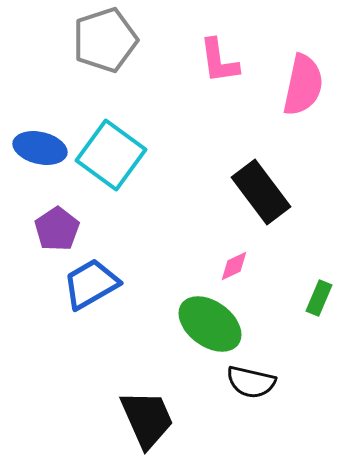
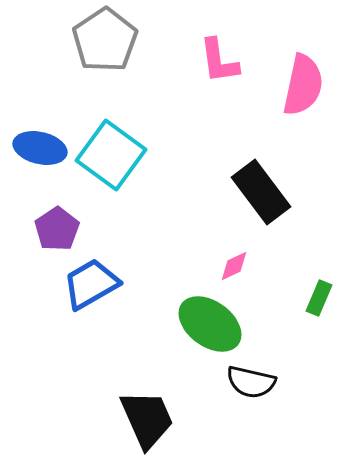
gray pentagon: rotated 16 degrees counterclockwise
